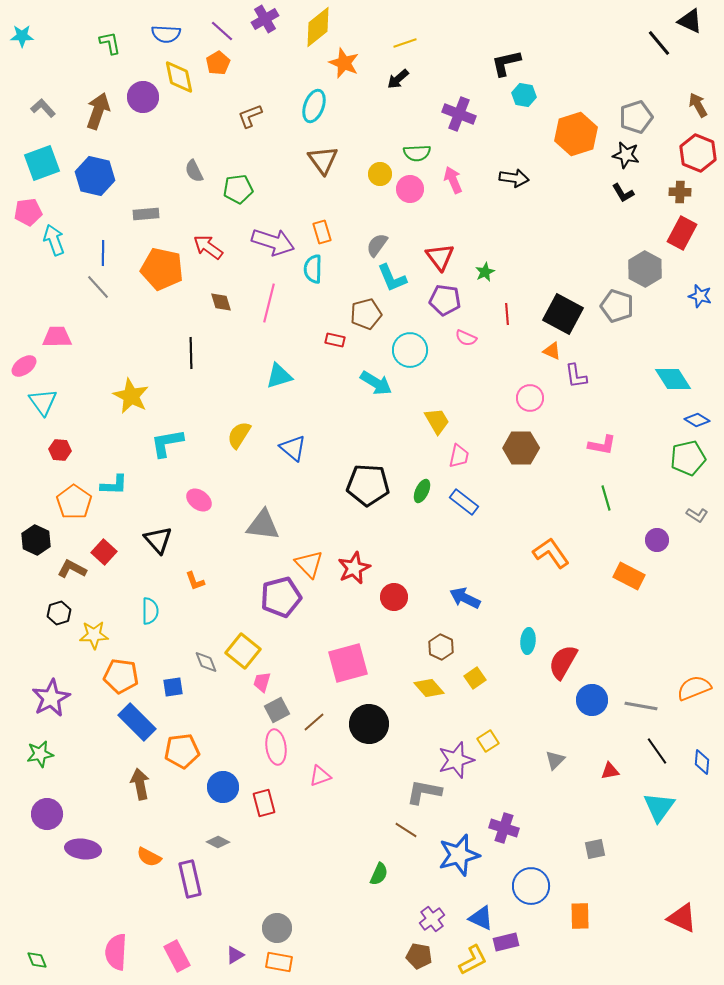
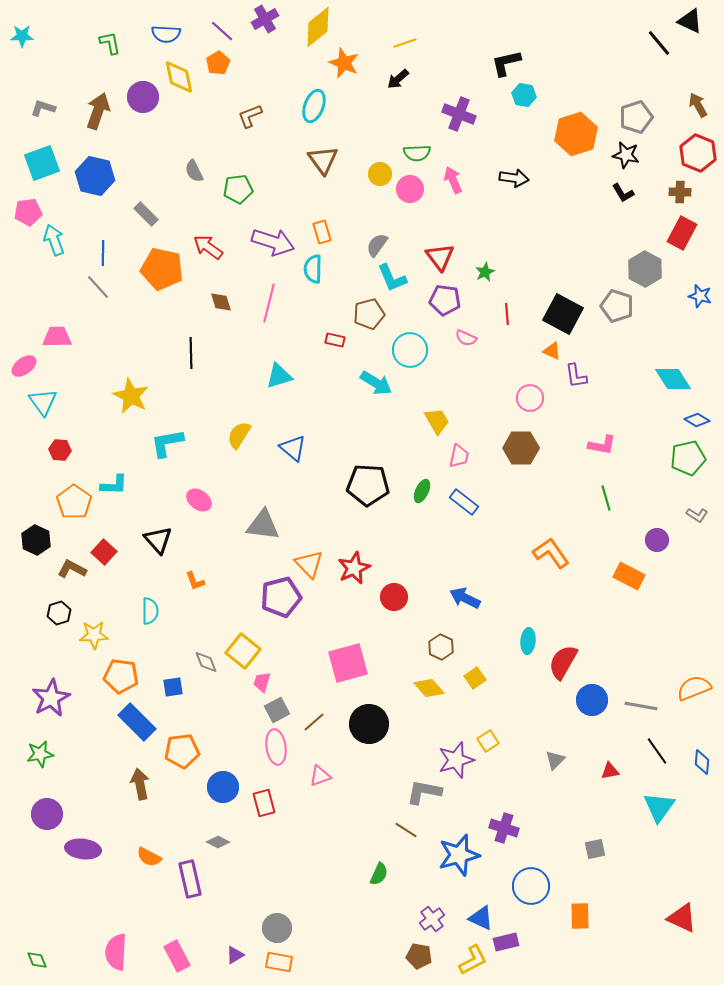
gray L-shape at (43, 108): rotated 30 degrees counterclockwise
gray rectangle at (146, 214): rotated 50 degrees clockwise
brown pentagon at (366, 314): moved 3 px right
